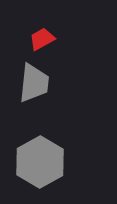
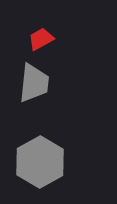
red trapezoid: moved 1 px left
